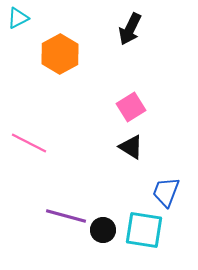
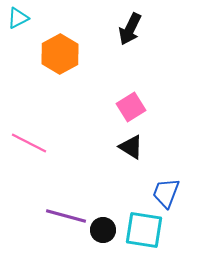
blue trapezoid: moved 1 px down
